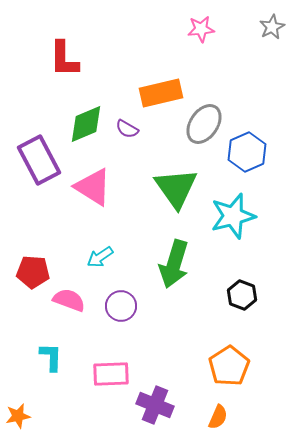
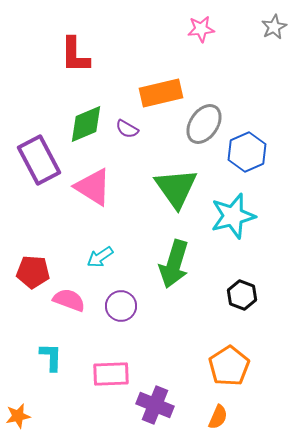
gray star: moved 2 px right
red L-shape: moved 11 px right, 4 px up
